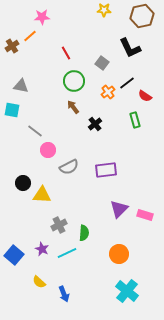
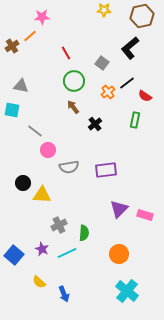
black L-shape: rotated 75 degrees clockwise
green rectangle: rotated 28 degrees clockwise
gray semicircle: rotated 18 degrees clockwise
